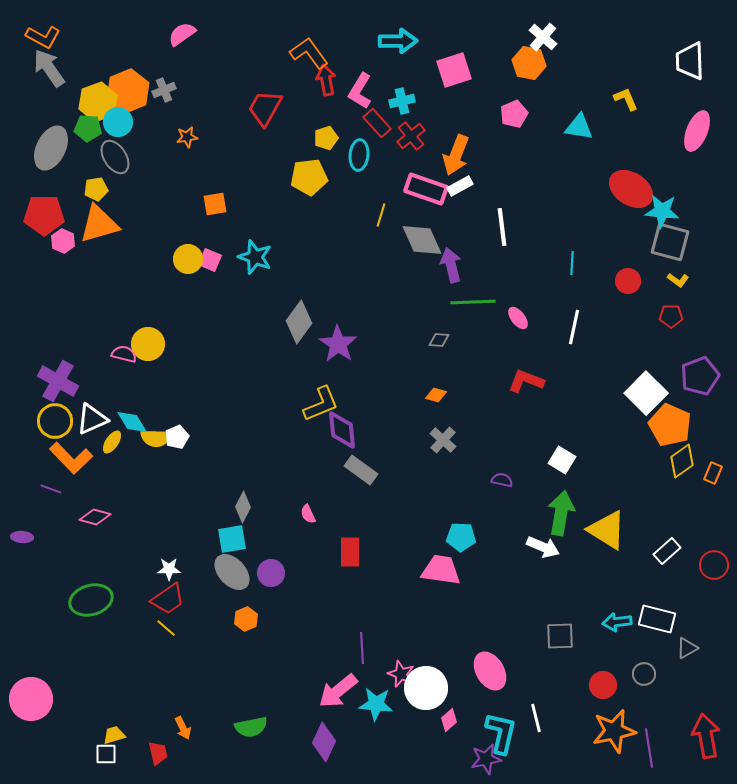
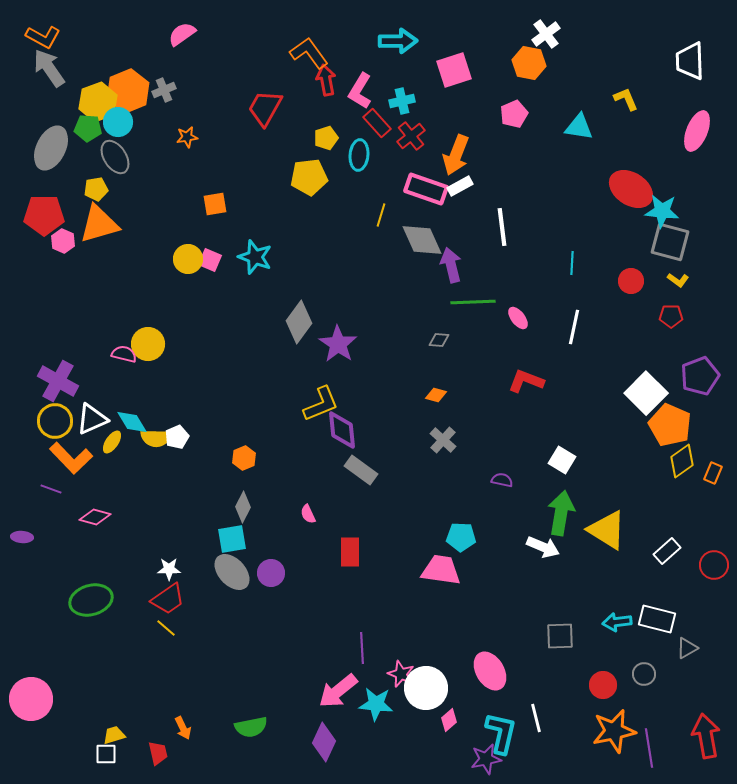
white cross at (543, 37): moved 3 px right, 3 px up; rotated 12 degrees clockwise
red circle at (628, 281): moved 3 px right
orange hexagon at (246, 619): moved 2 px left, 161 px up
